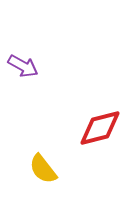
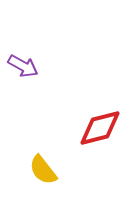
yellow semicircle: moved 1 px down
